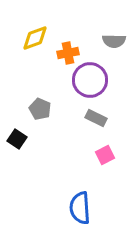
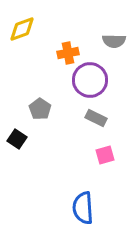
yellow diamond: moved 13 px left, 9 px up
gray pentagon: rotated 10 degrees clockwise
pink square: rotated 12 degrees clockwise
blue semicircle: moved 3 px right
